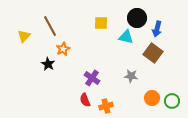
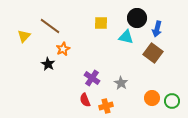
brown line: rotated 25 degrees counterclockwise
gray star: moved 10 px left, 7 px down; rotated 24 degrees clockwise
